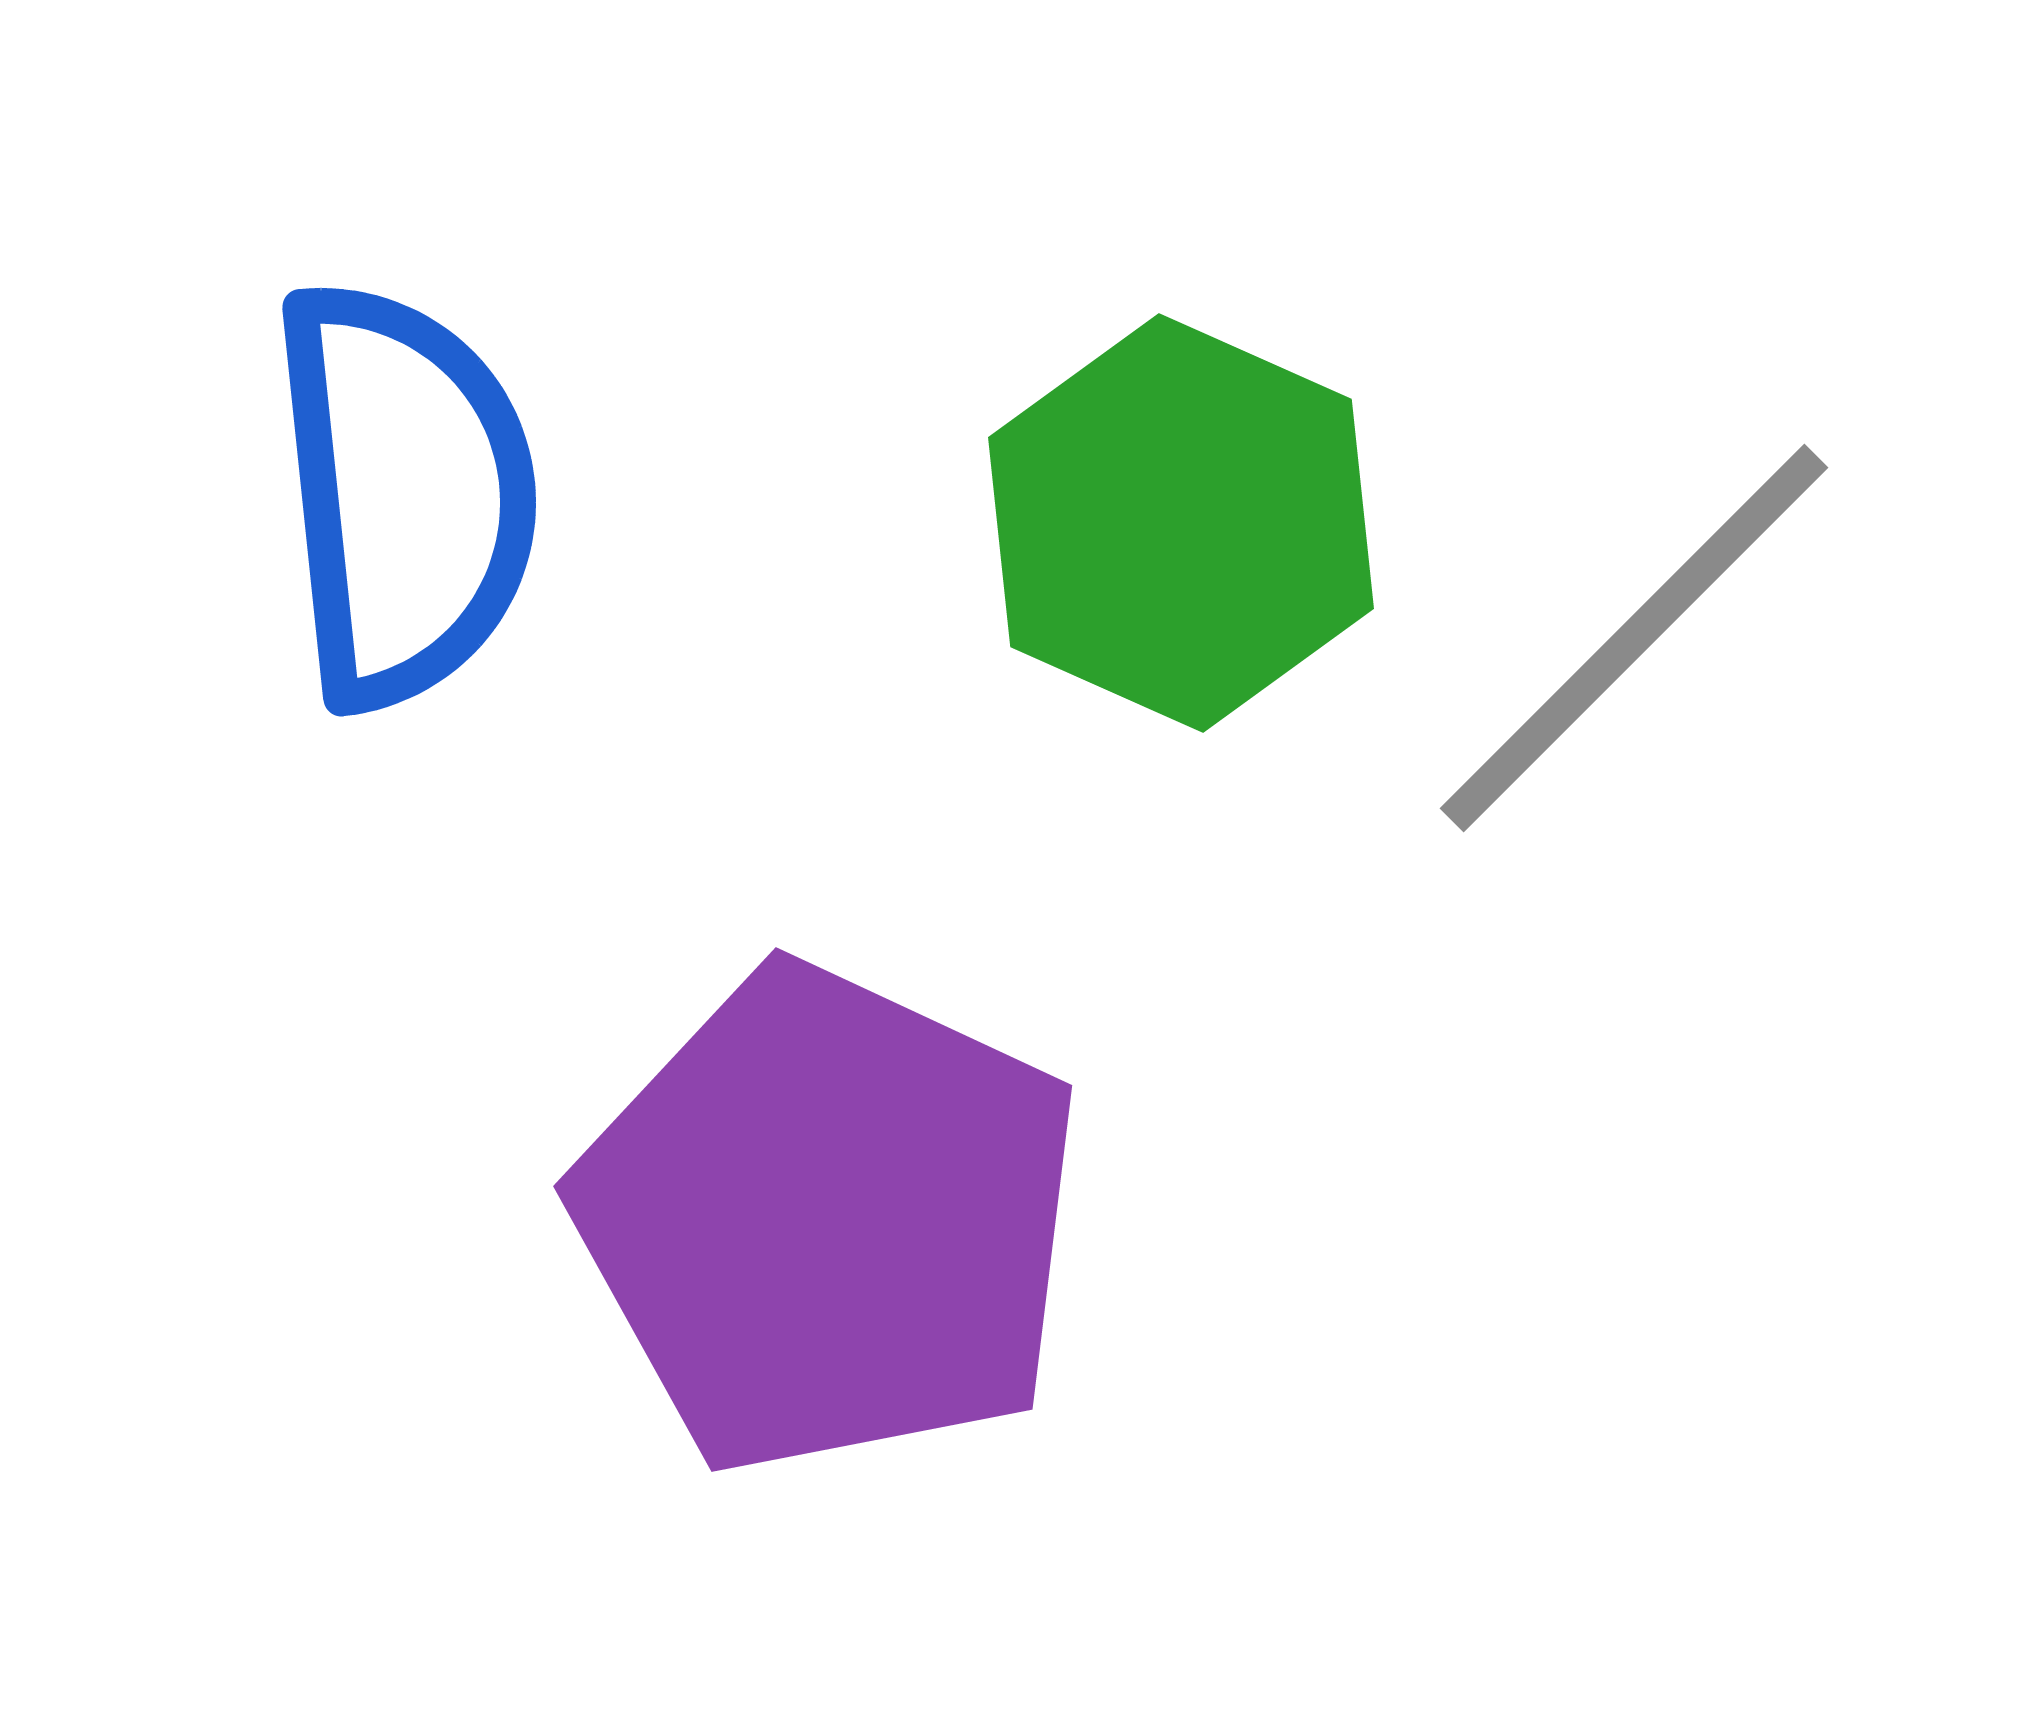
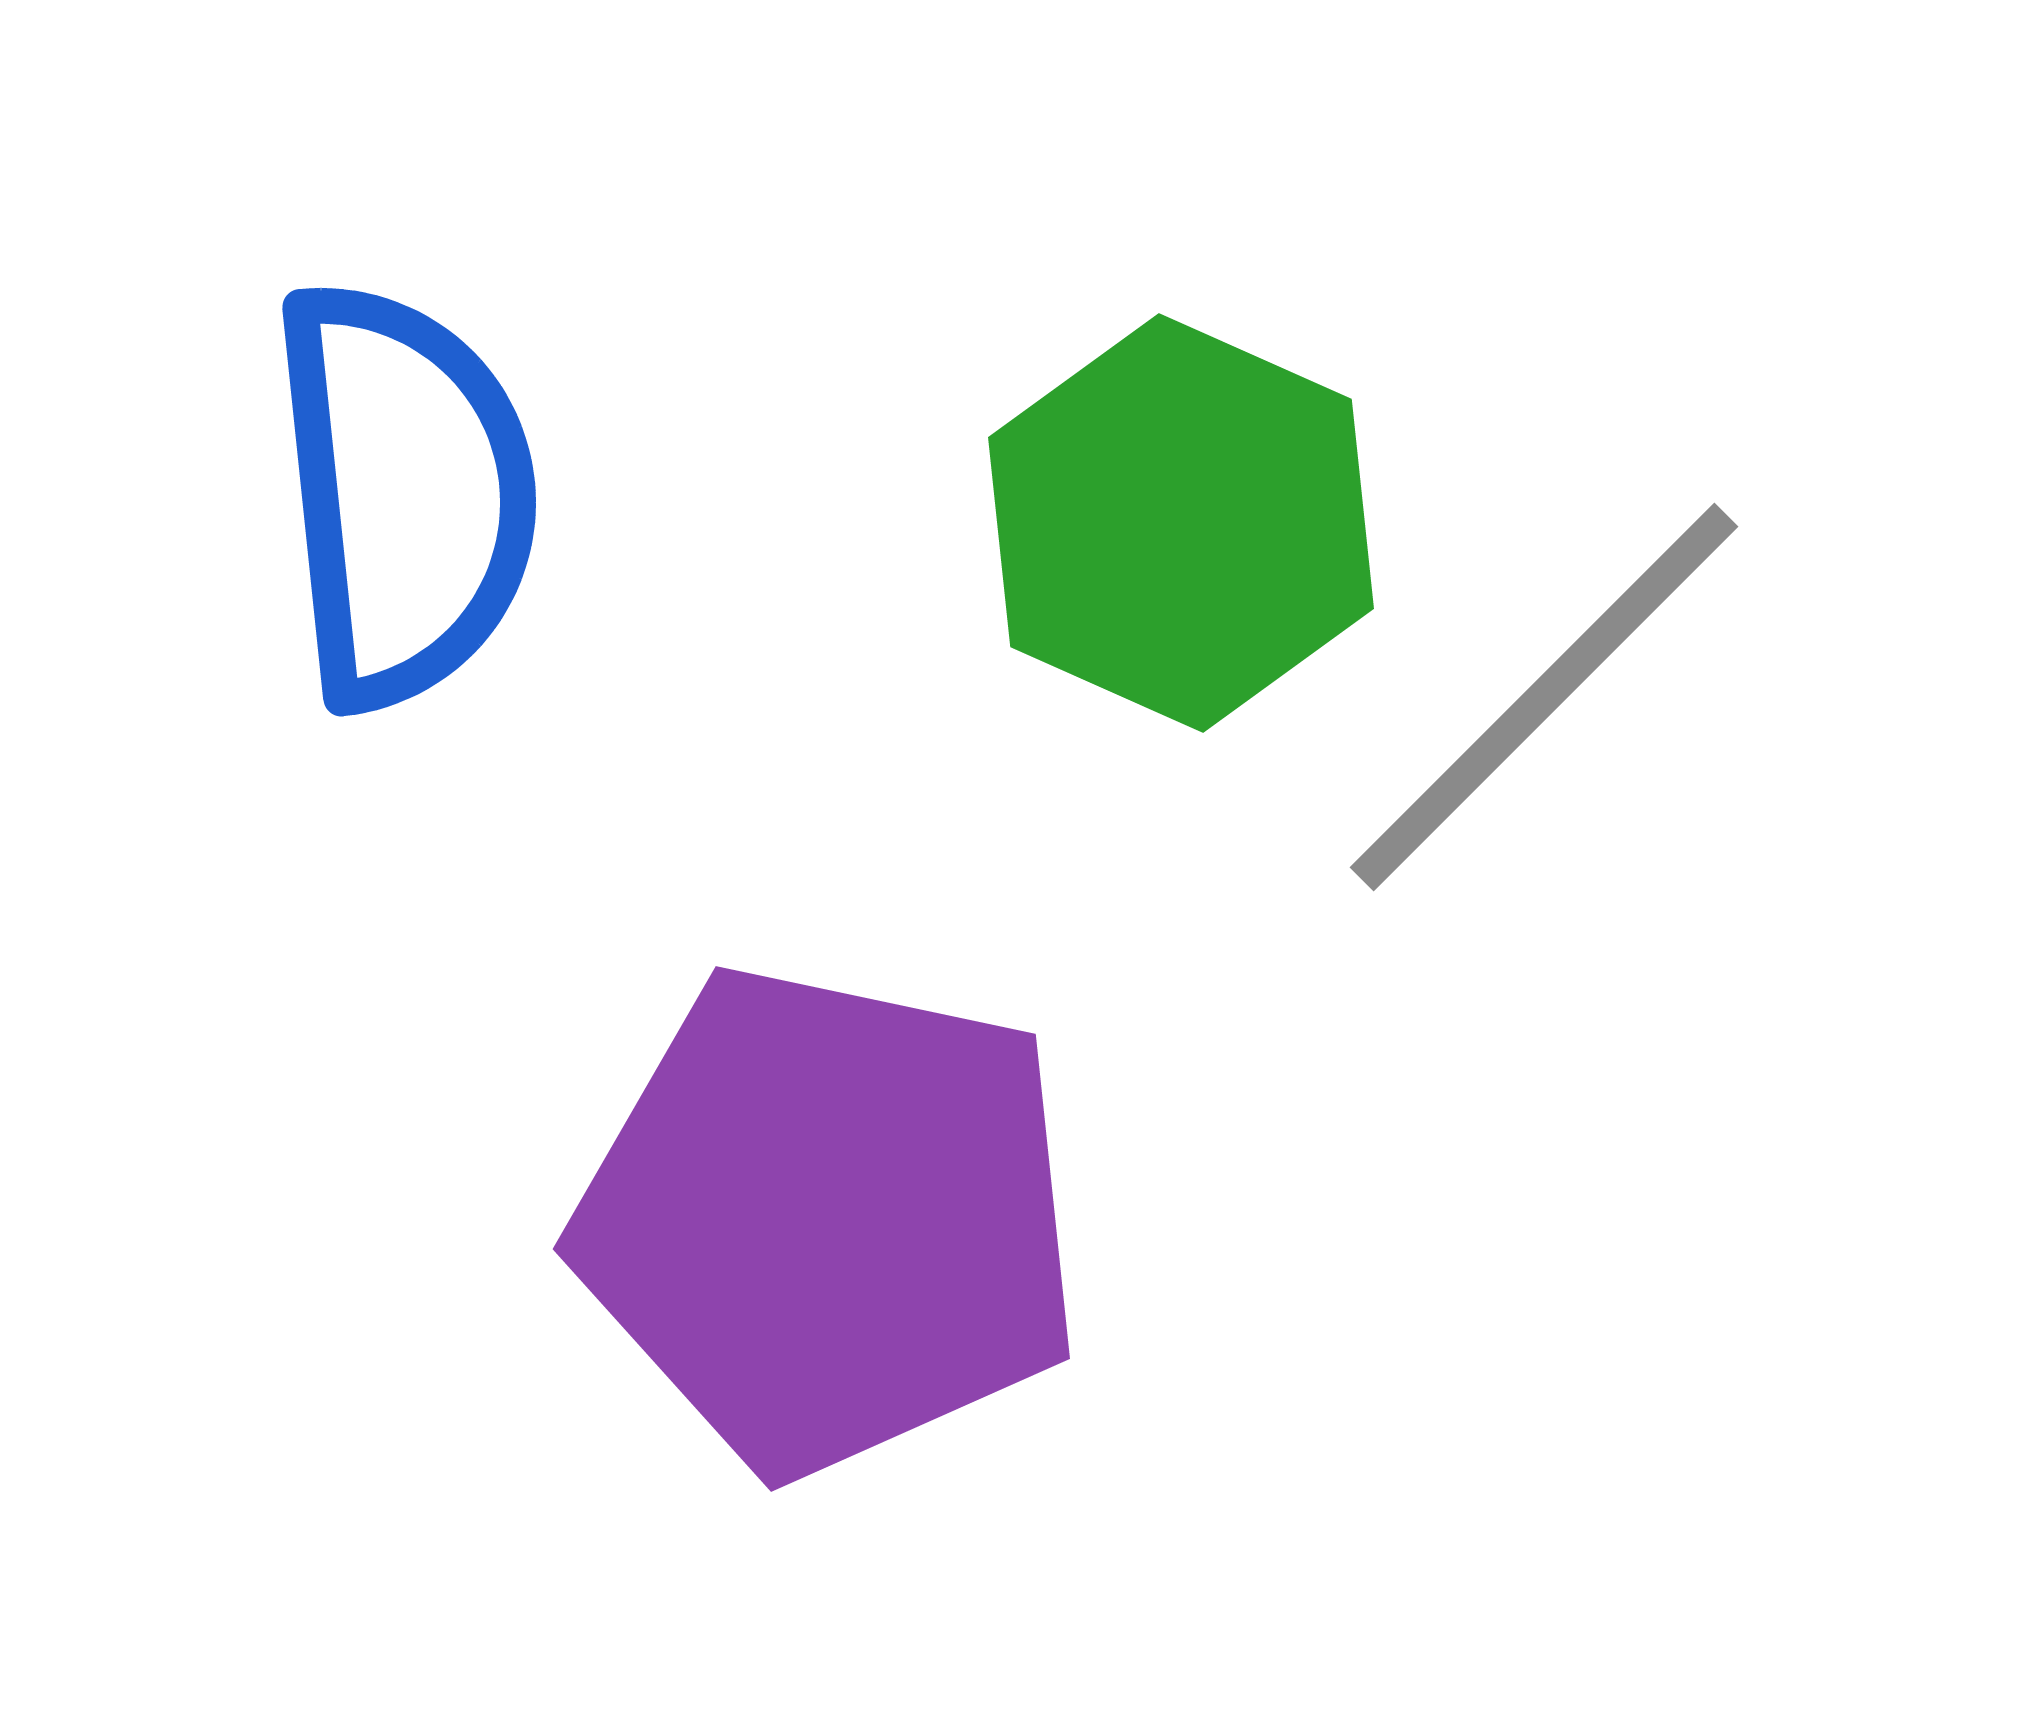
gray line: moved 90 px left, 59 px down
purple pentagon: rotated 13 degrees counterclockwise
